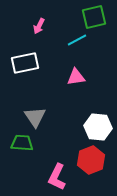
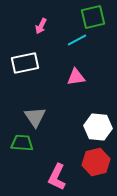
green square: moved 1 px left
pink arrow: moved 2 px right
red hexagon: moved 5 px right, 2 px down; rotated 8 degrees clockwise
